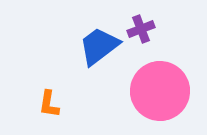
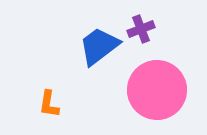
pink circle: moved 3 px left, 1 px up
